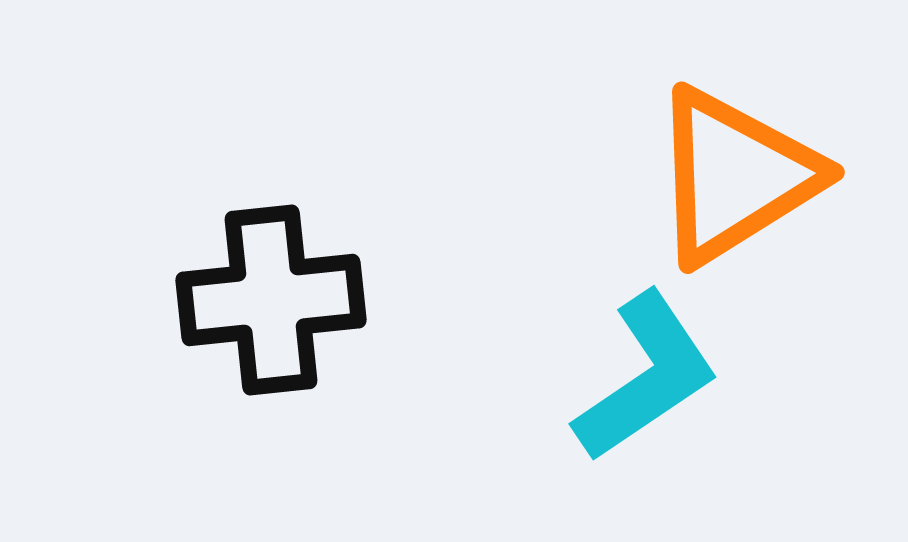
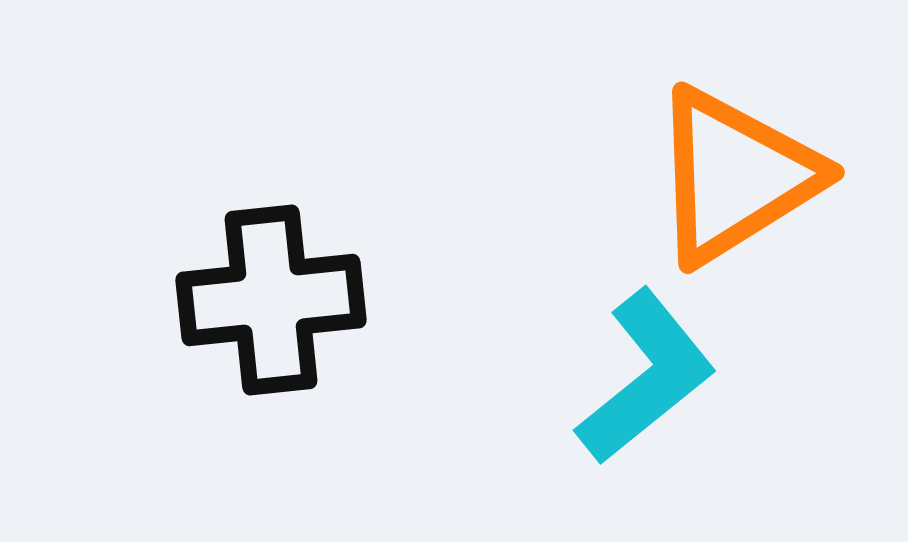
cyan L-shape: rotated 5 degrees counterclockwise
